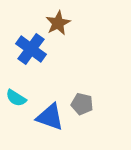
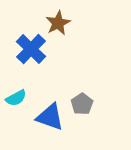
blue cross: rotated 8 degrees clockwise
cyan semicircle: rotated 60 degrees counterclockwise
gray pentagon: rotated 25 degrees clockwise
